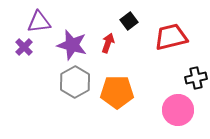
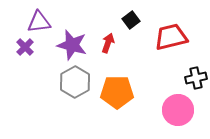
black square: moved 2 px right, 1 px up
purple cross: moved 1 px right
